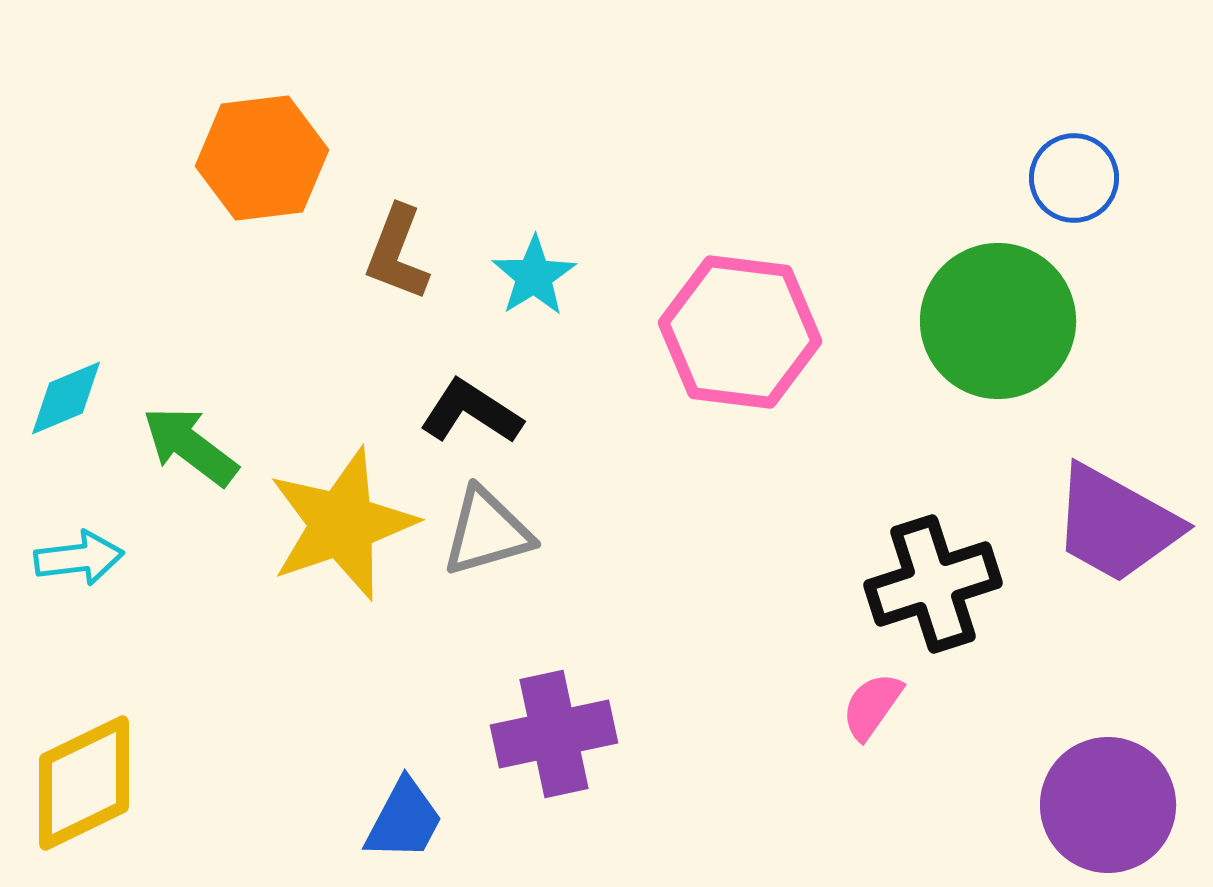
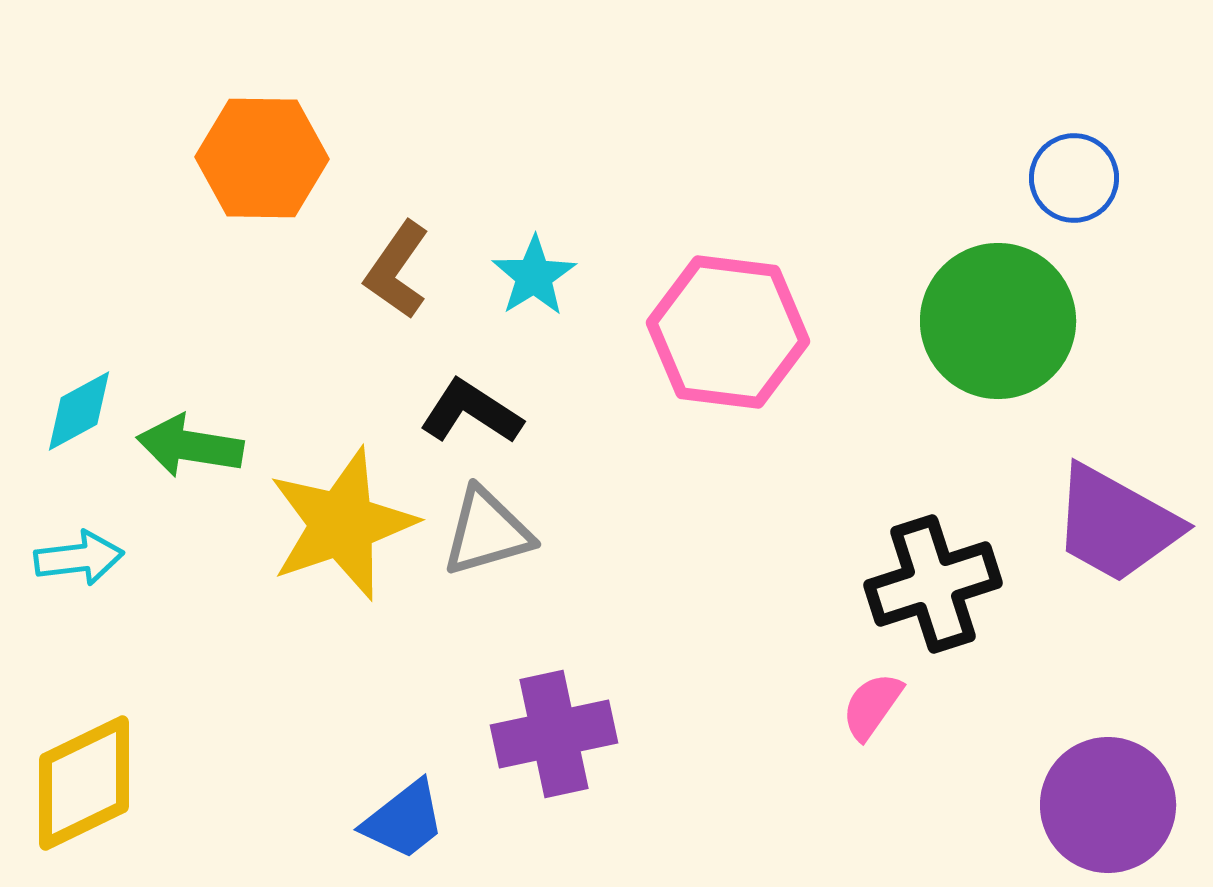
orange hexagon: rotated 8 degrees clockwise
brown L-shape: moved 17 px down; rotated 14 degrees clockwise
pink hexagon: moved 12 px left
cyan diamond: moved 13 px right, 13 px down; rotated 6 degrees counterclockwise
green arrow: rotated 28 degrees counterclockwise
blue trapezoid: rotated 24 degrees clockwise
